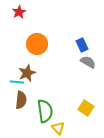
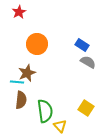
blue rectangle: rotated 32 degrees counterclockwise
yellow triangle: moved 2 px right, 2 px up
